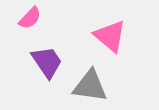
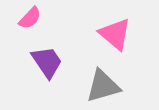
pink triangle: moved 5 px right, 2 px up
gray triangle: moved 13 px right; rotated 24 degrees counterclockwise
